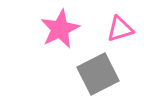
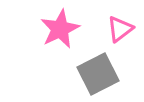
pink triangle: rotated 20 degrees counterclockwise
